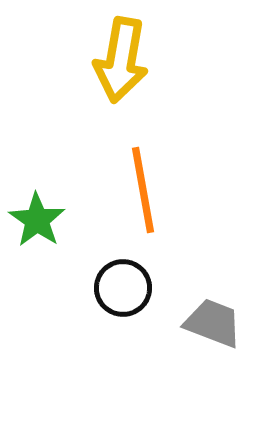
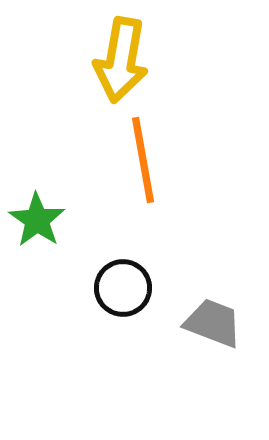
orange line: moved 30 px up
